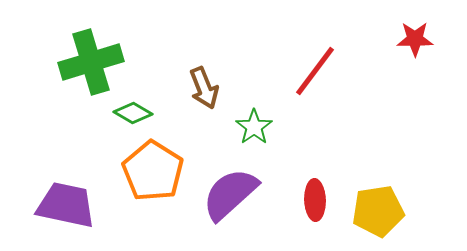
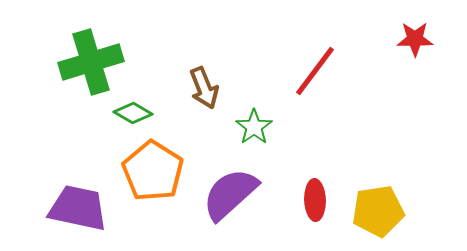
purple trapezoid: moved 12 px right, 3 px down
